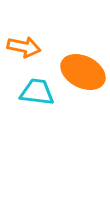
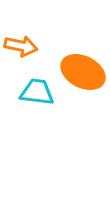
orange arrow: moved 3 px left, 1 px up
